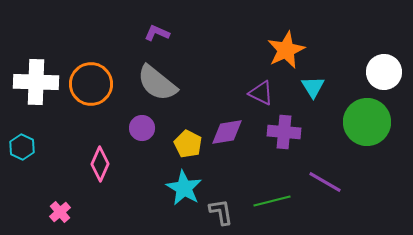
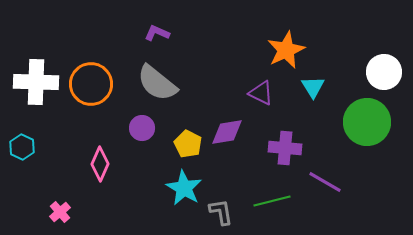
purple cross: moved 1 px right, 16 px down
